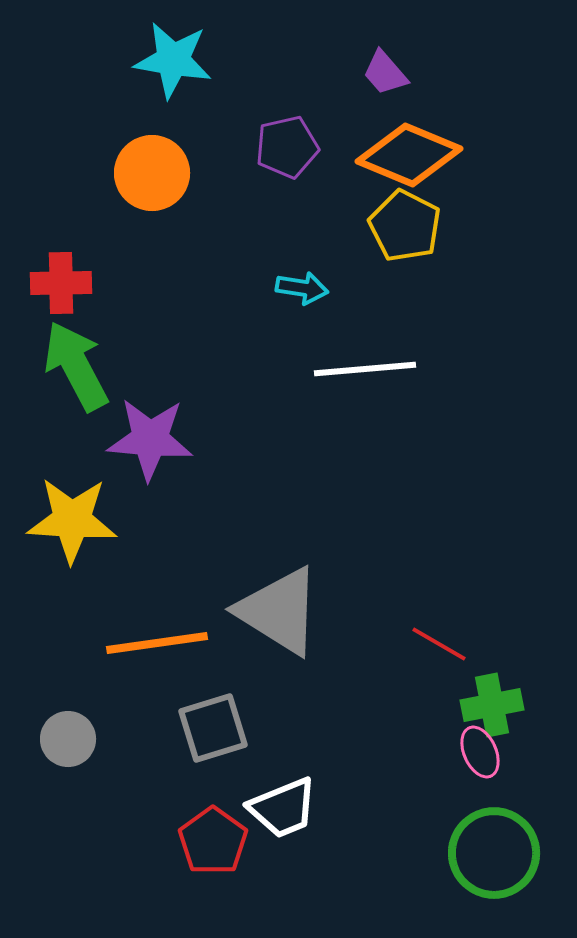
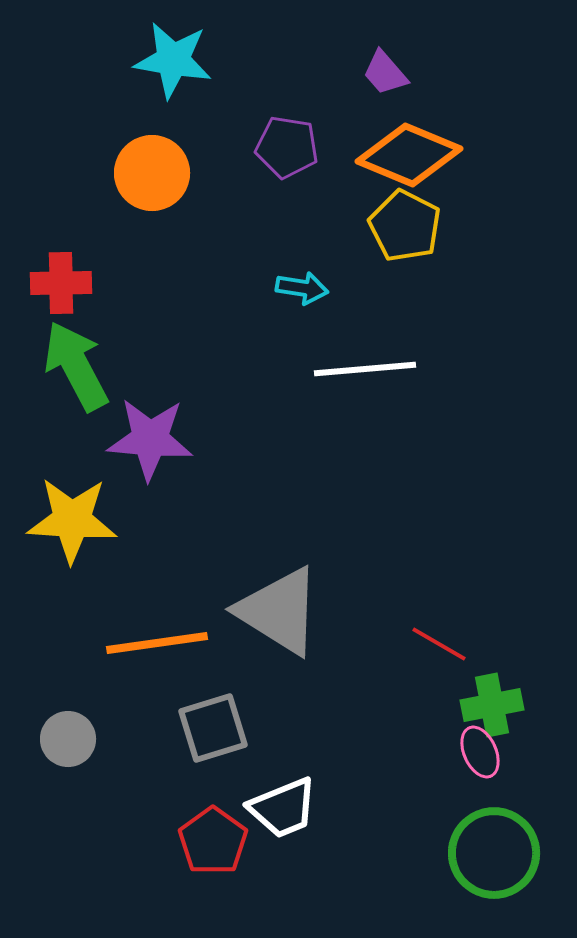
purple pentagon: rotated 22 degrees clockwise
